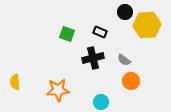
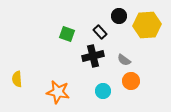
black circle: moved 6 px left, 4 px down
black rectangle: rotated 24 degrees clockwise
black cross: moved 2 px up
yellow semicircle: moved 2 px right, 3 px up
orange star: moved 2 px down; rotated 15 degrees clockwise
cyan circle: moved 2 px right, 11 px up
